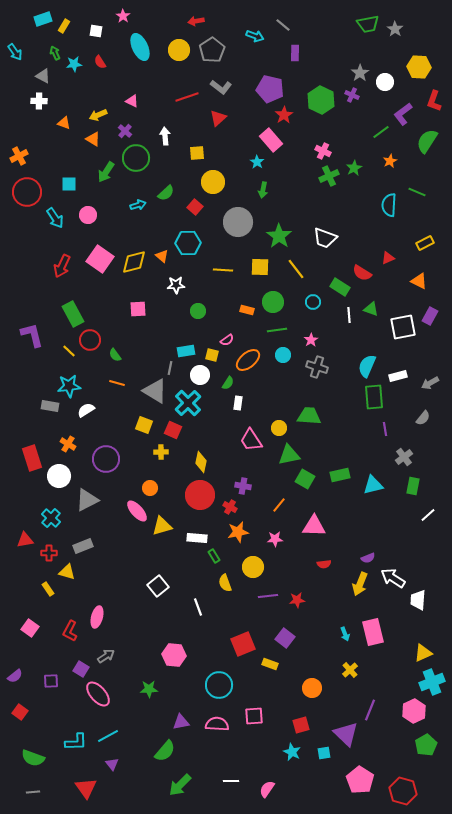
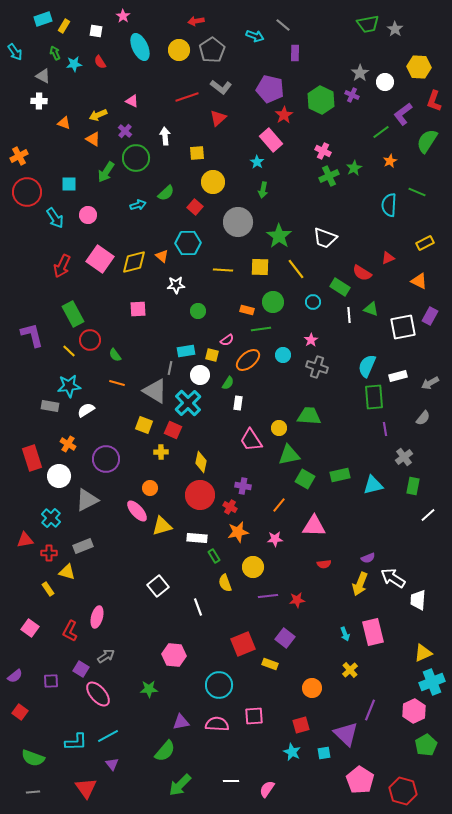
green line at (277, 330): moved 16 px left, 1 px up
